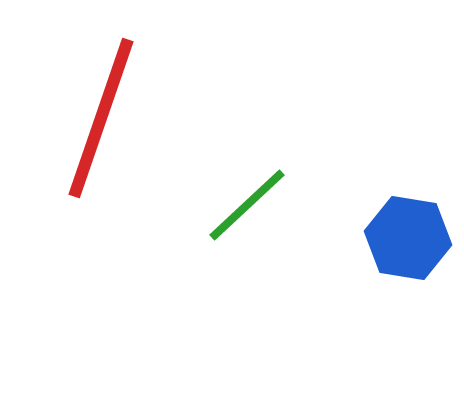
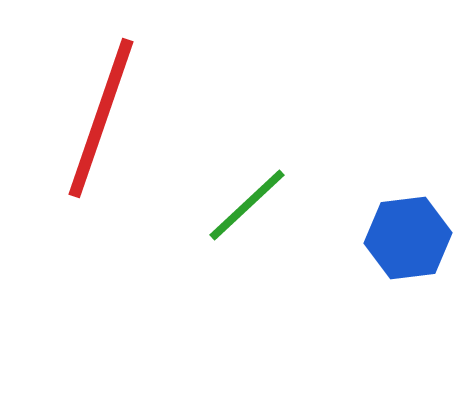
blue hexagon: rotated 16 degrees counterclockwise
